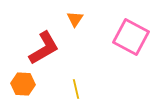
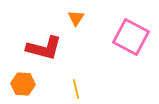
orange triangle: moved 1 px right, 1 px up
red L-shape: rotated 45 degrees clockwise
